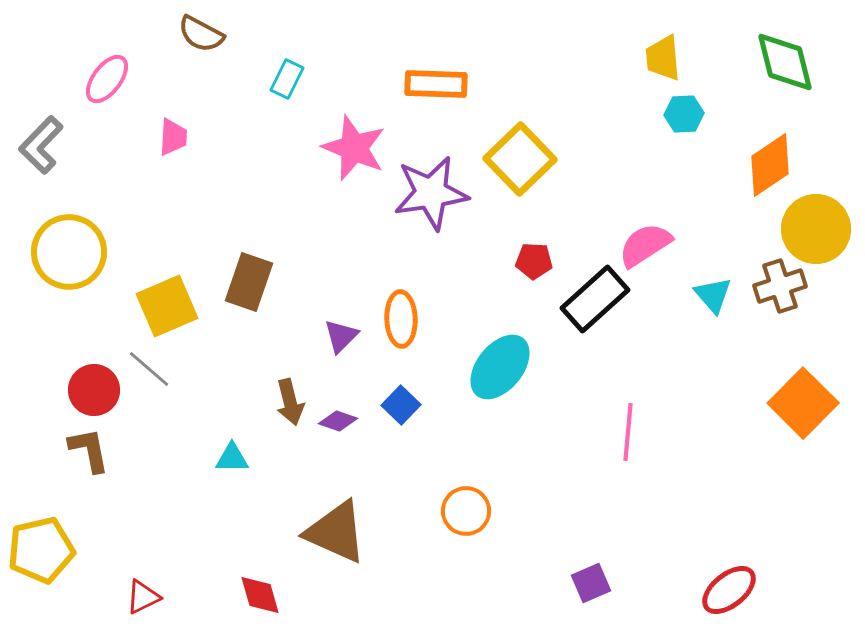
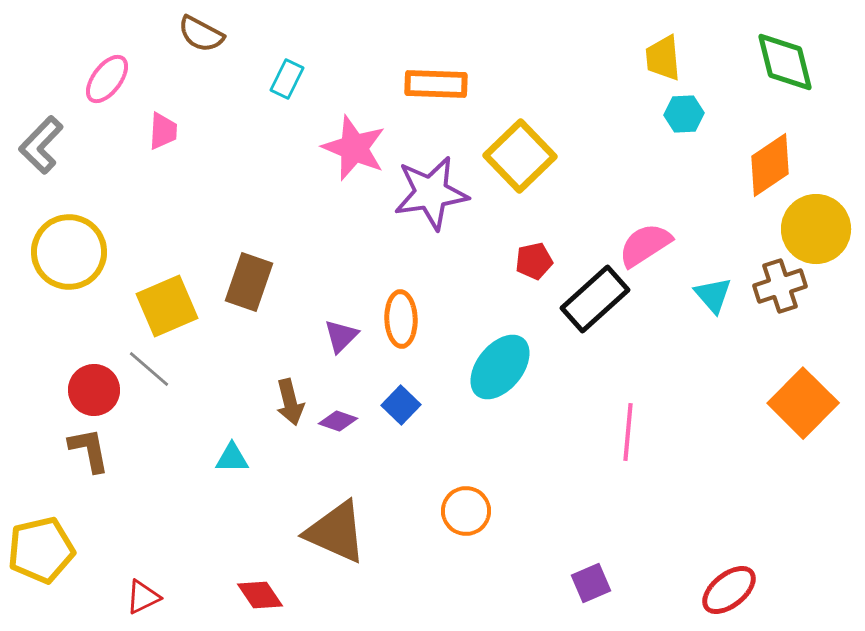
pink trapezoid at (173, 137): moved 10 px left, 6 px up
yellow square at (520, 159): moved 3 px up
red pentagon at (534, 261): rotated 15 degrees counterclockwise
red diamond at (260, 595): rotated 18 degrees counterclockwise
